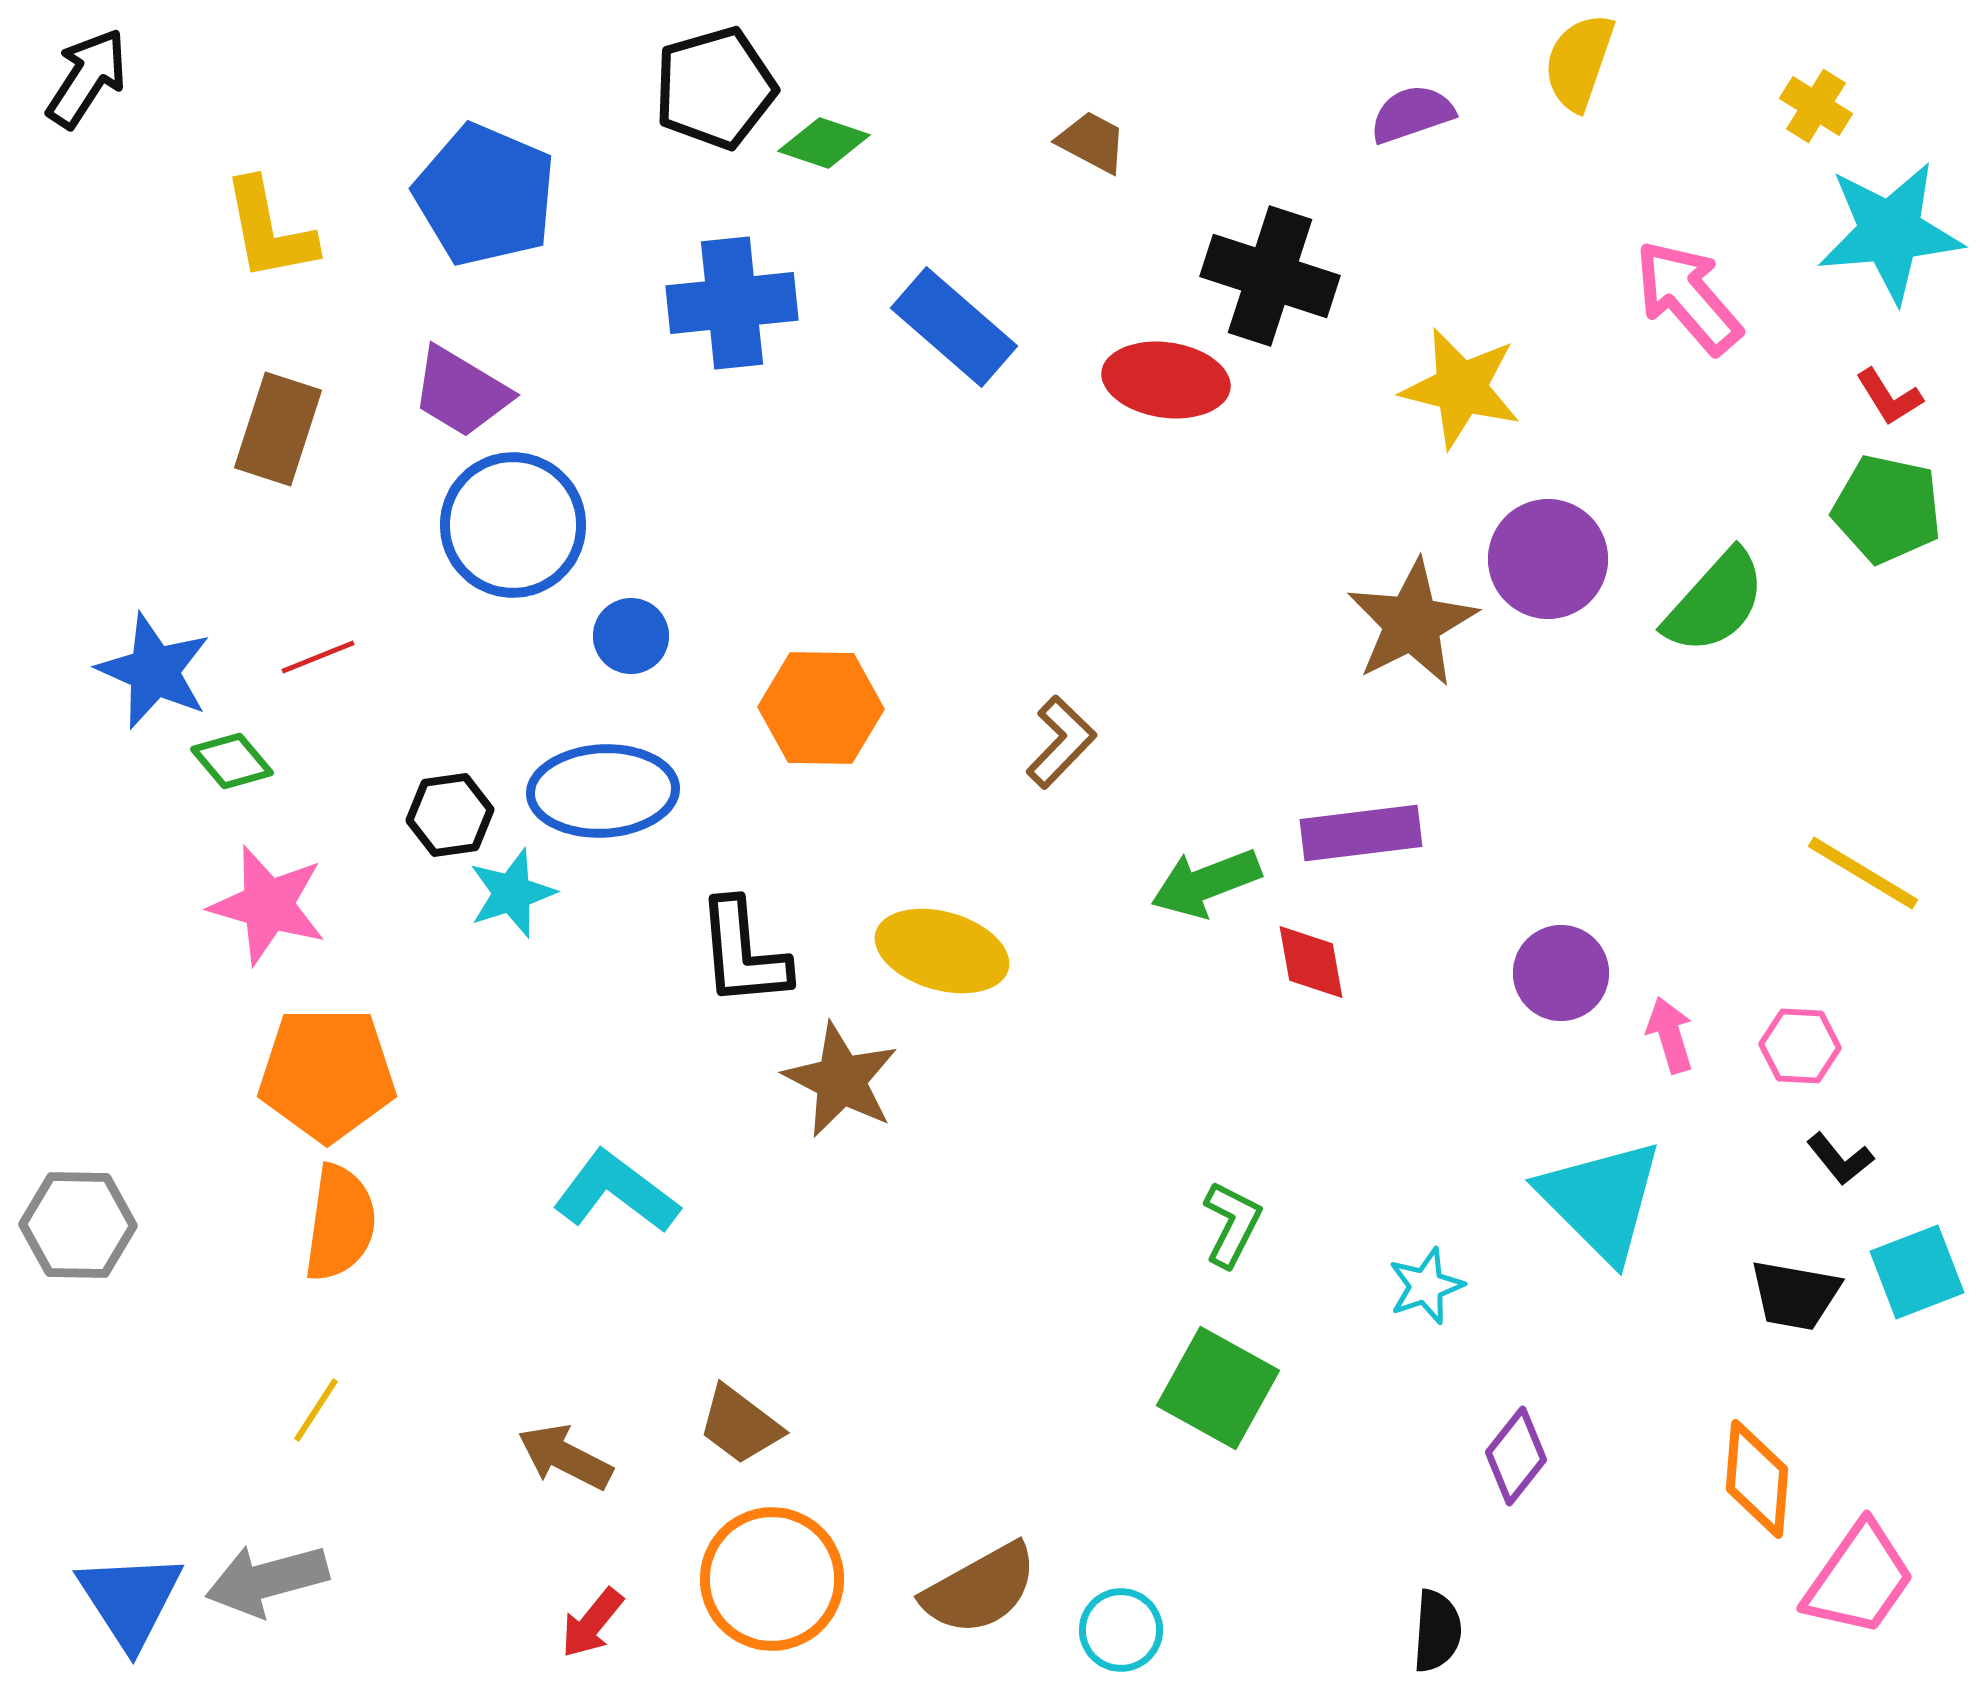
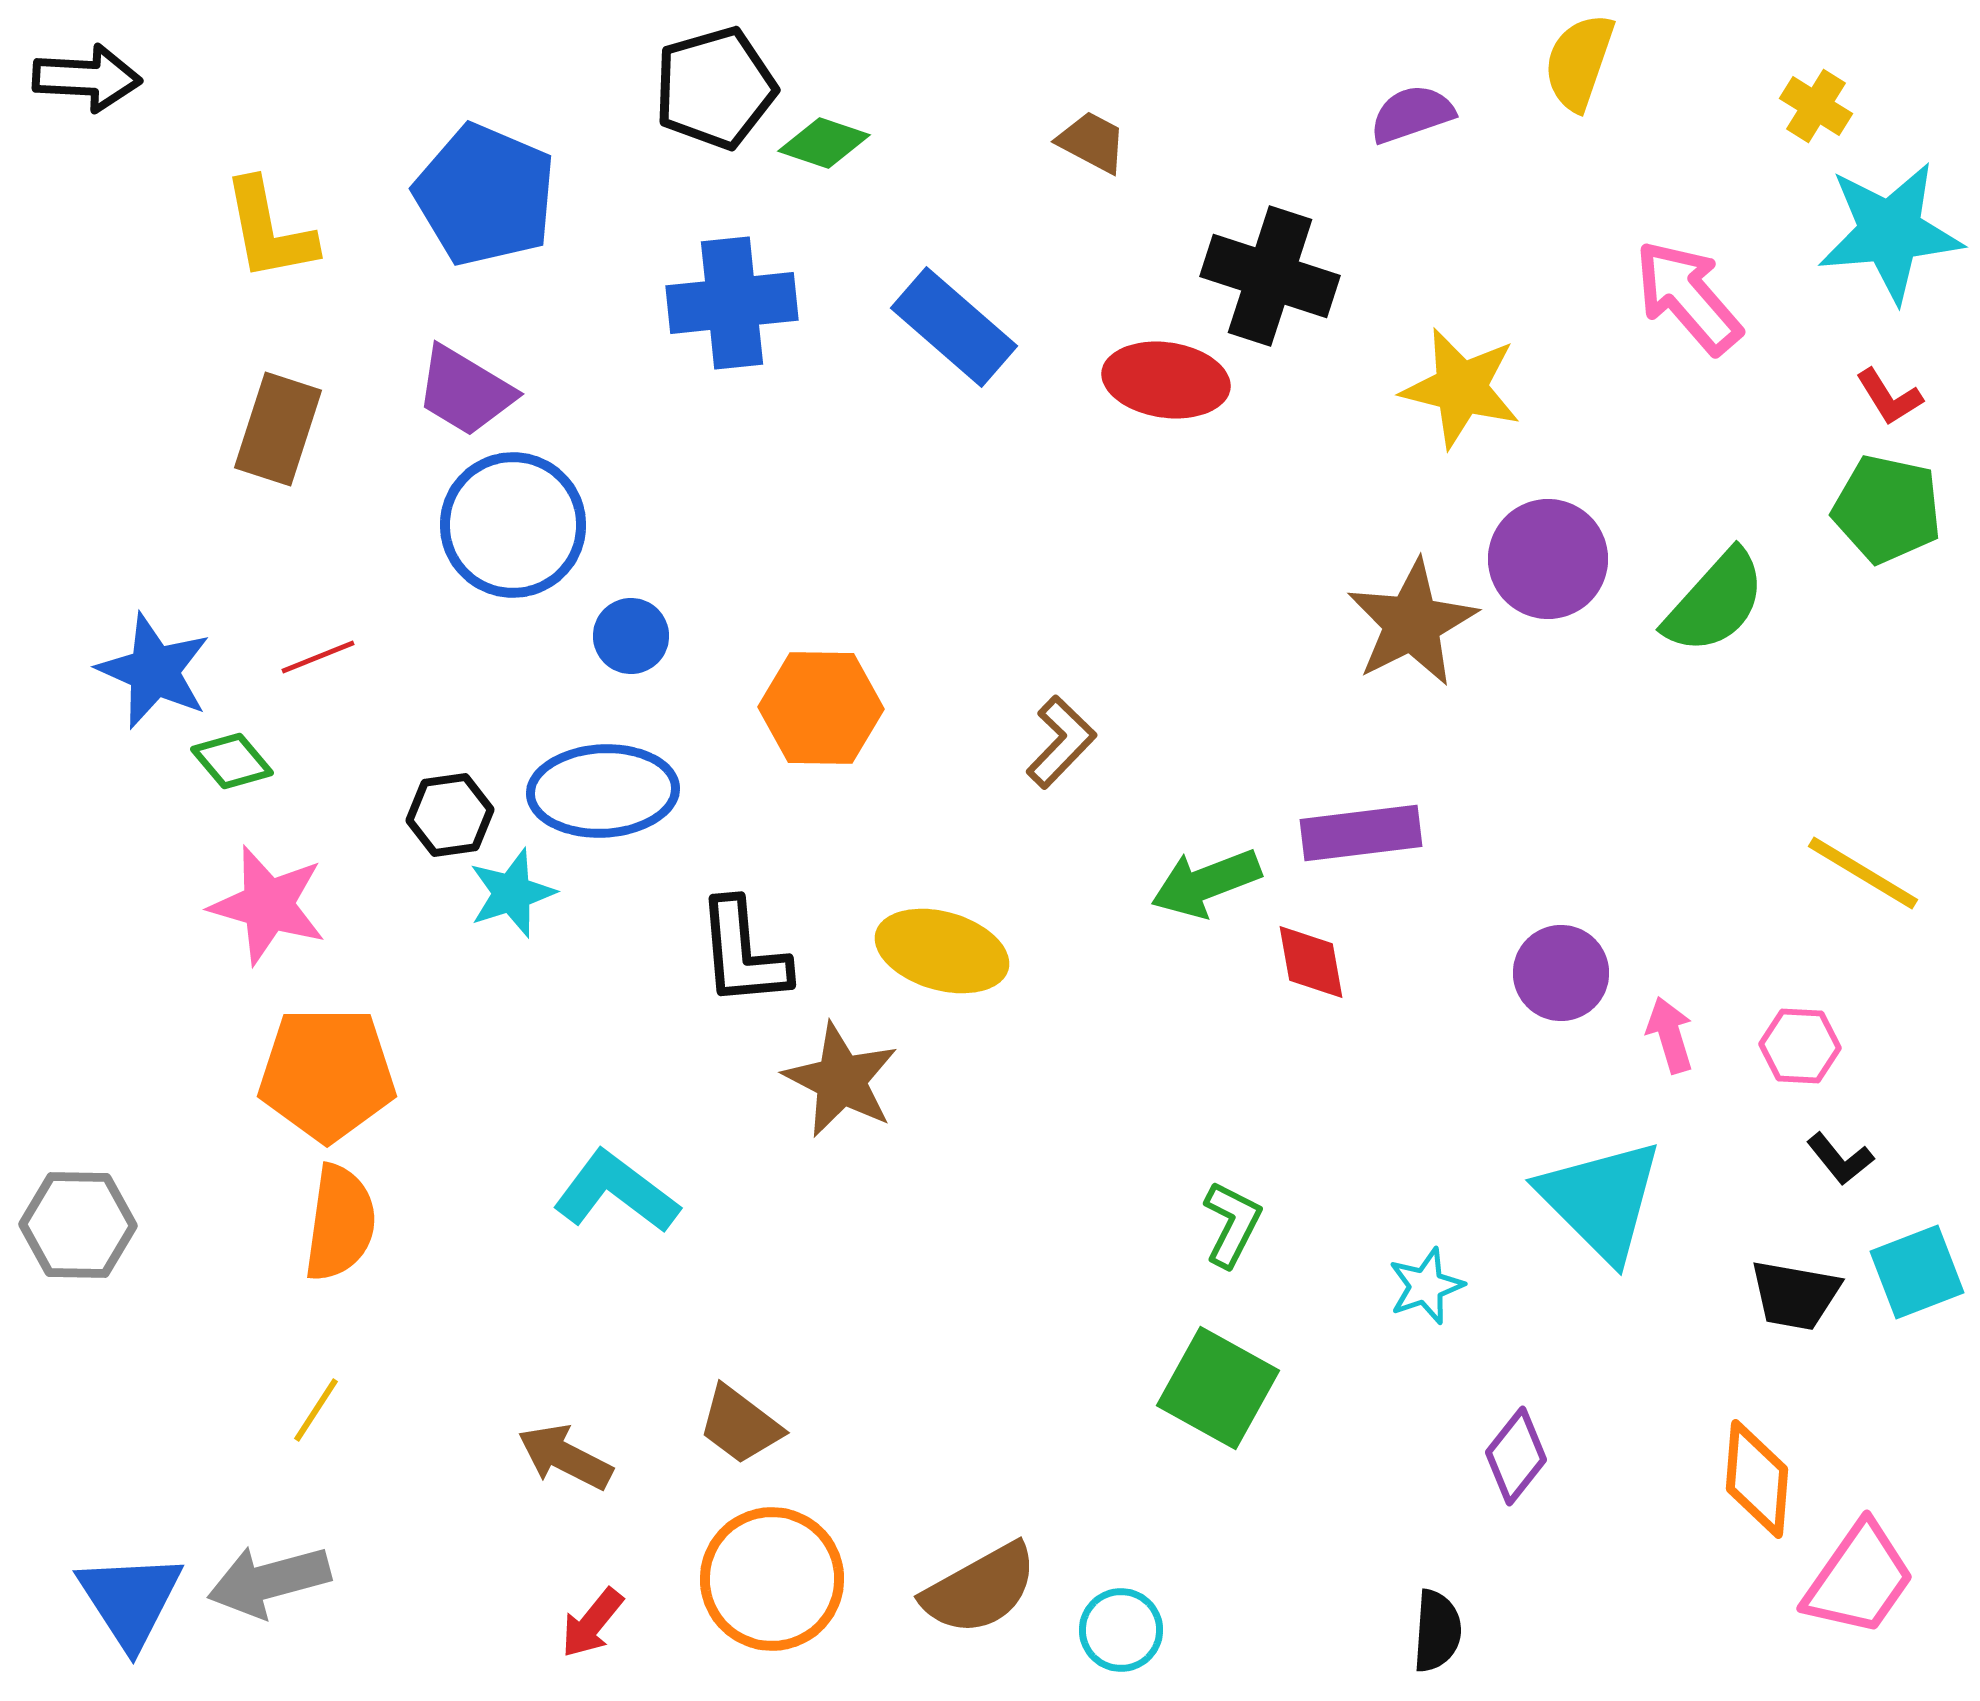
black arrow at (87, 78): rotated 60 degrees clockwise
purple trapezoid at (461, 392): moved 4 px right, 1 px up
gray arrow at (267, 1580): moved 2 px right, 1 px down
